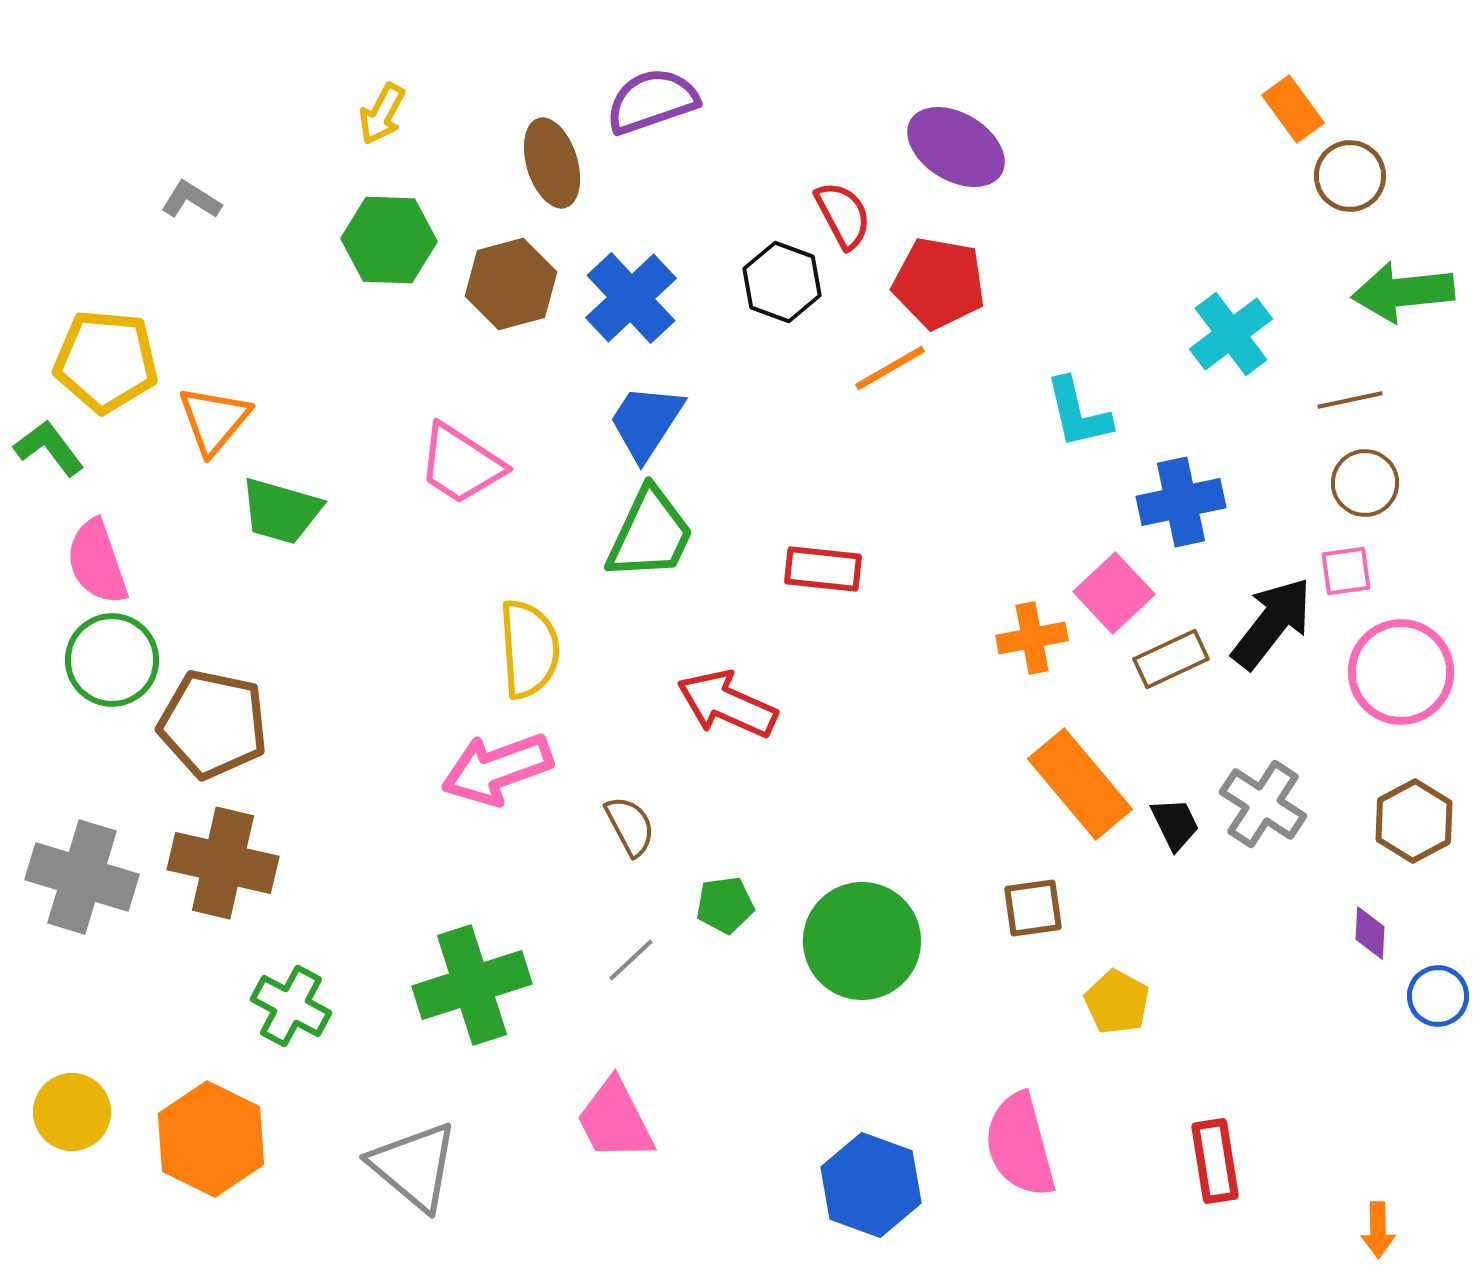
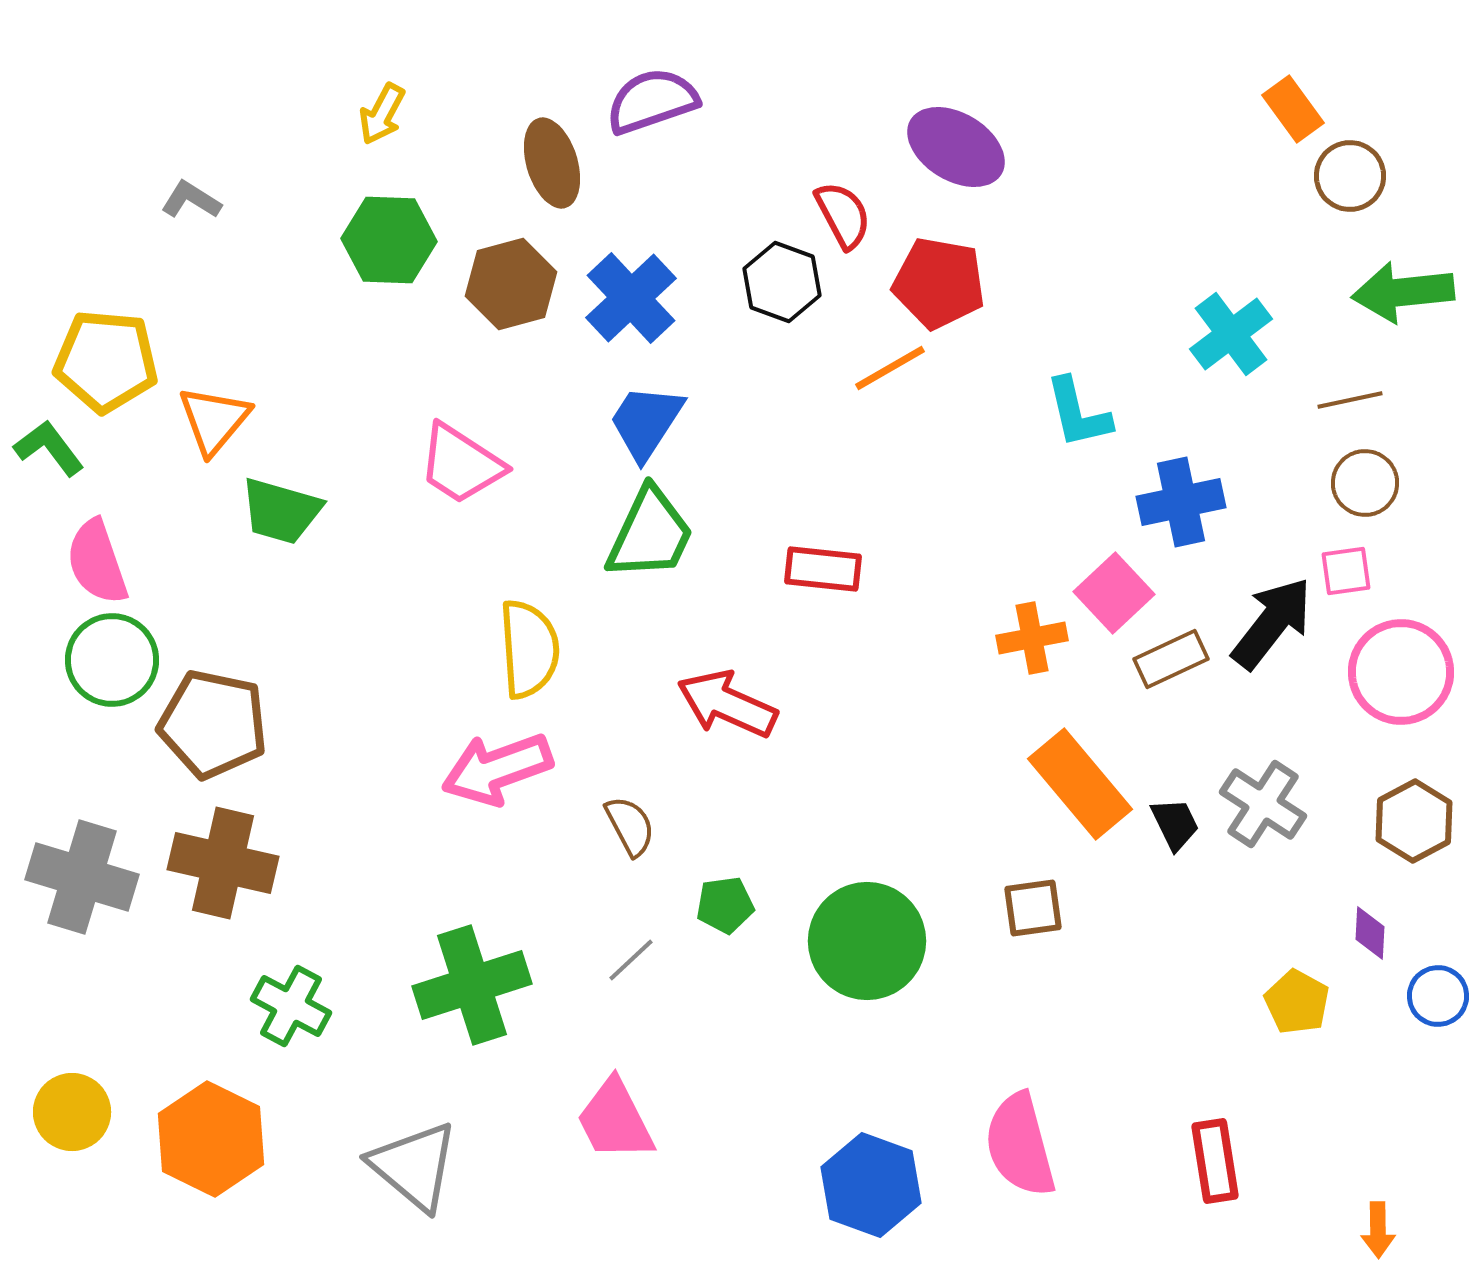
green circle at (862, 941): moved 5 px right
yellow pentagon at (1117, 1002): moved 180 px right
